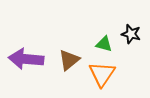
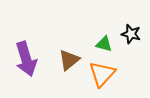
purple arrow: rotated 112 degrees counterclockwise
orange triangle: rotated 8 degrees clockwise
